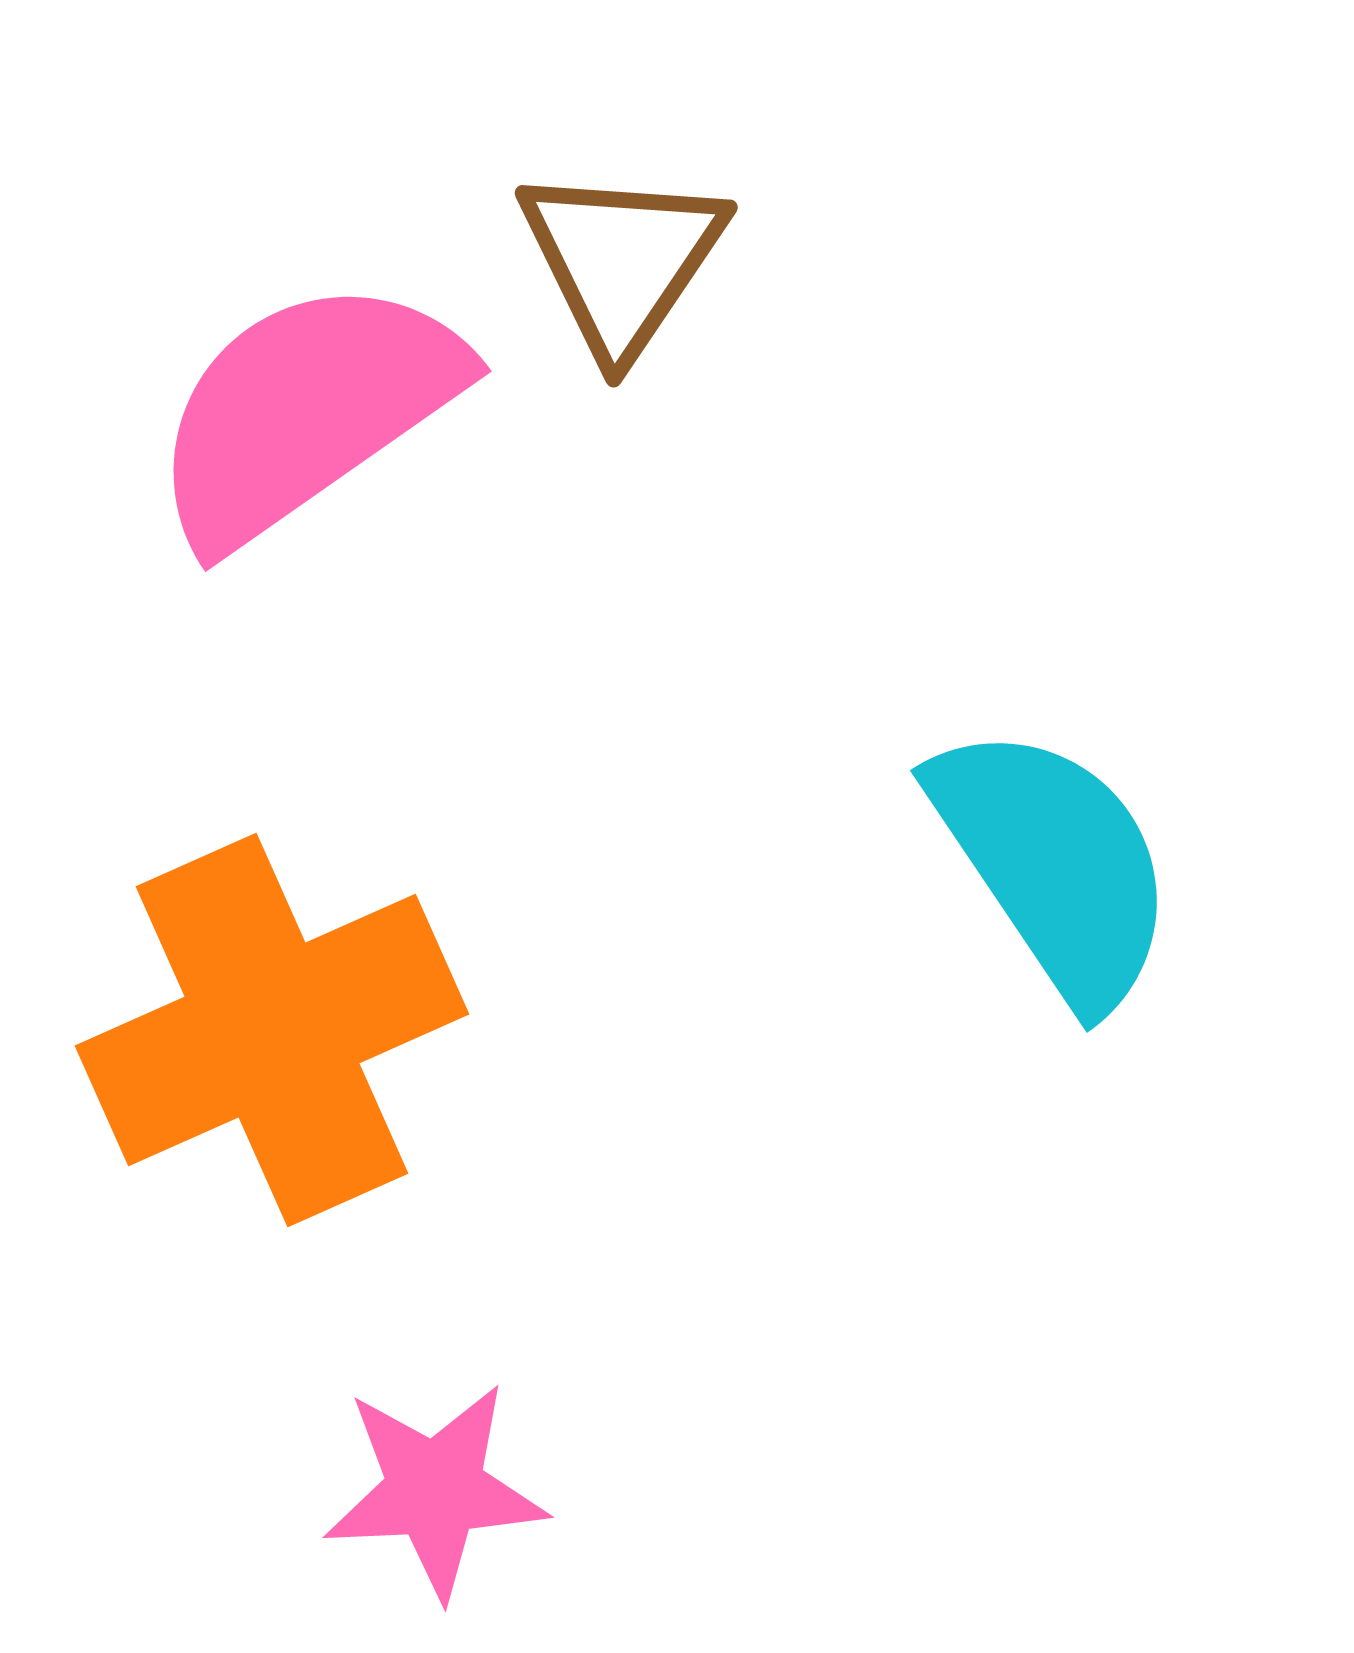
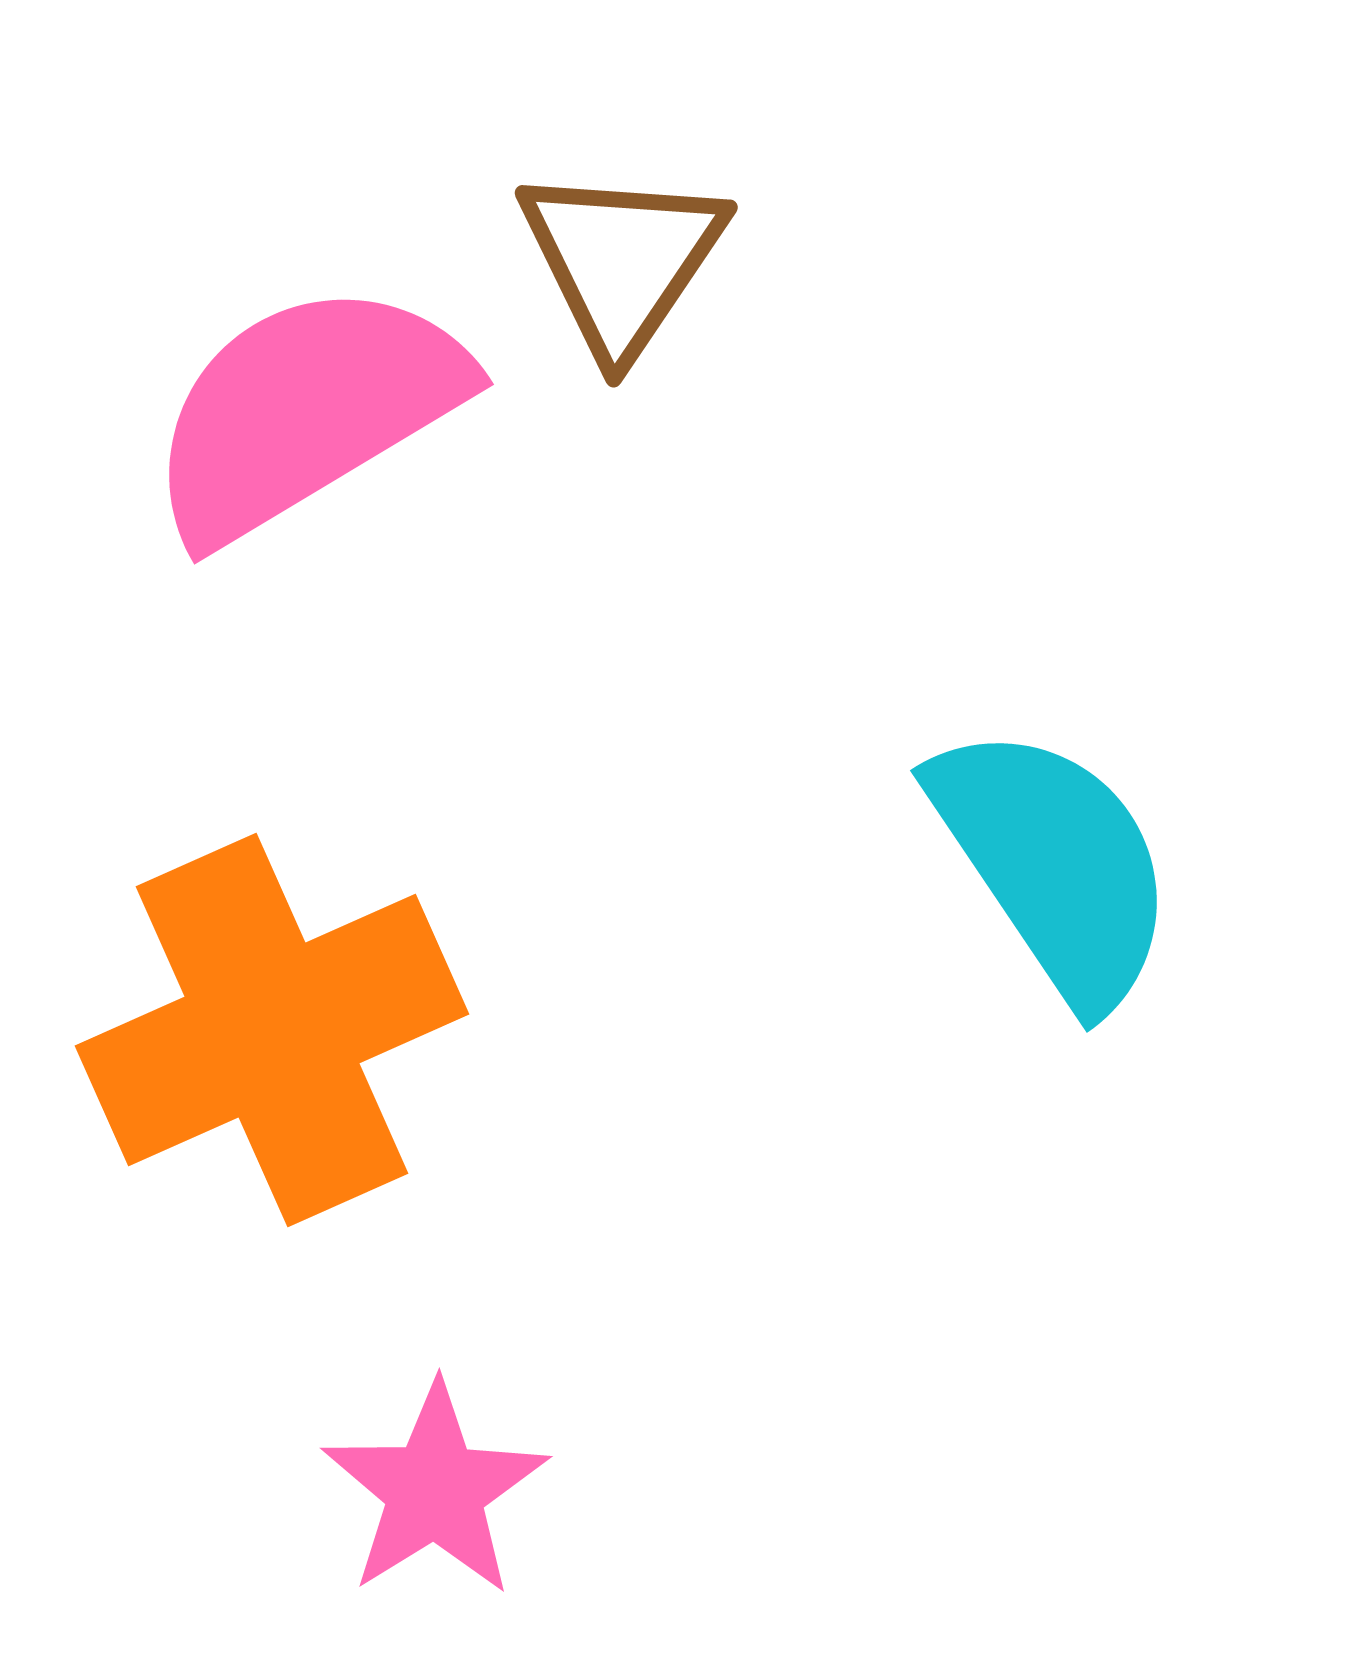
pink semicircle: rotated 4 degrees clockwise
pink star: rotated 29 degrees counterclockwise
